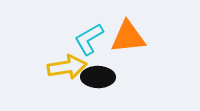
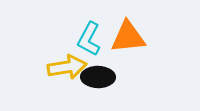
cyan L-shape: rotated 32 degrees counterclockwise
